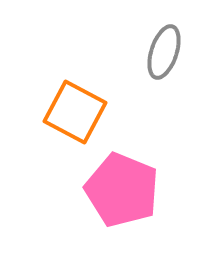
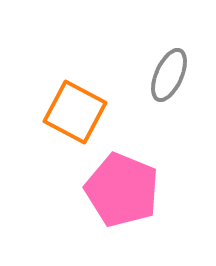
gray ellipse: moved 5 px right, 23 px down; rotated 6 degrees clockwise
